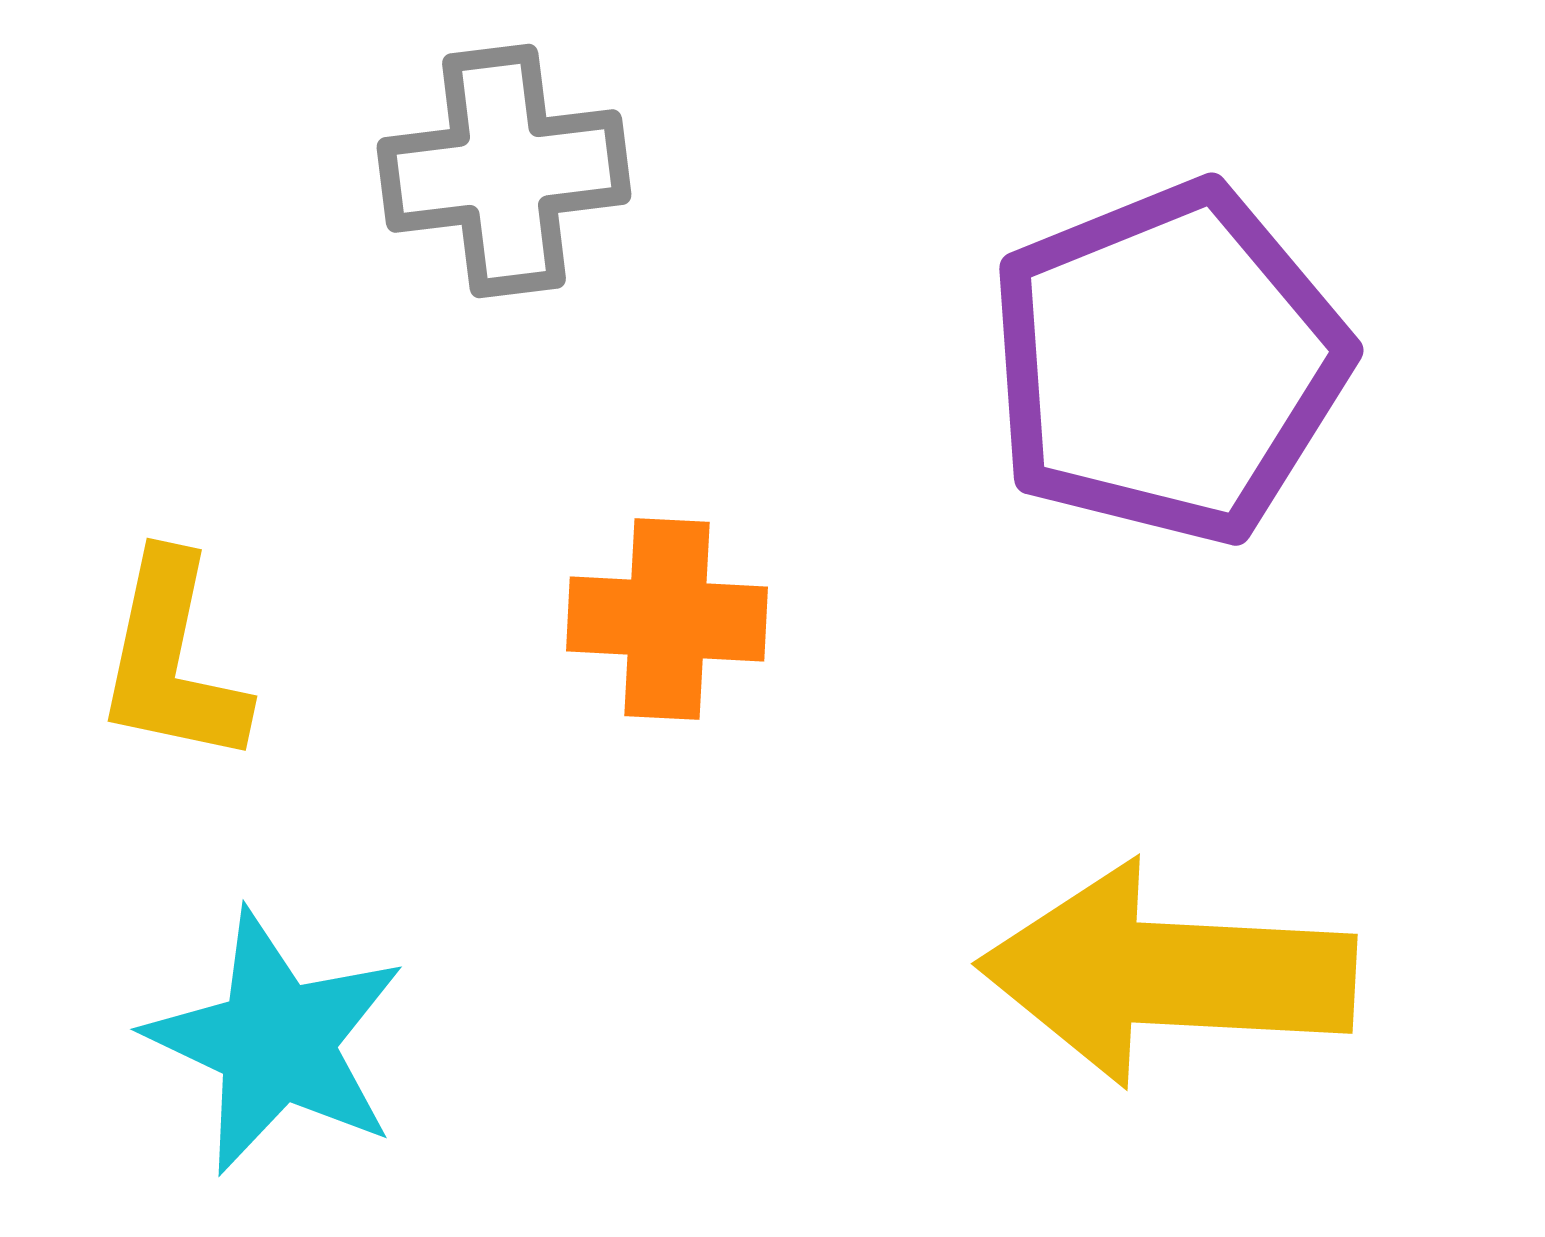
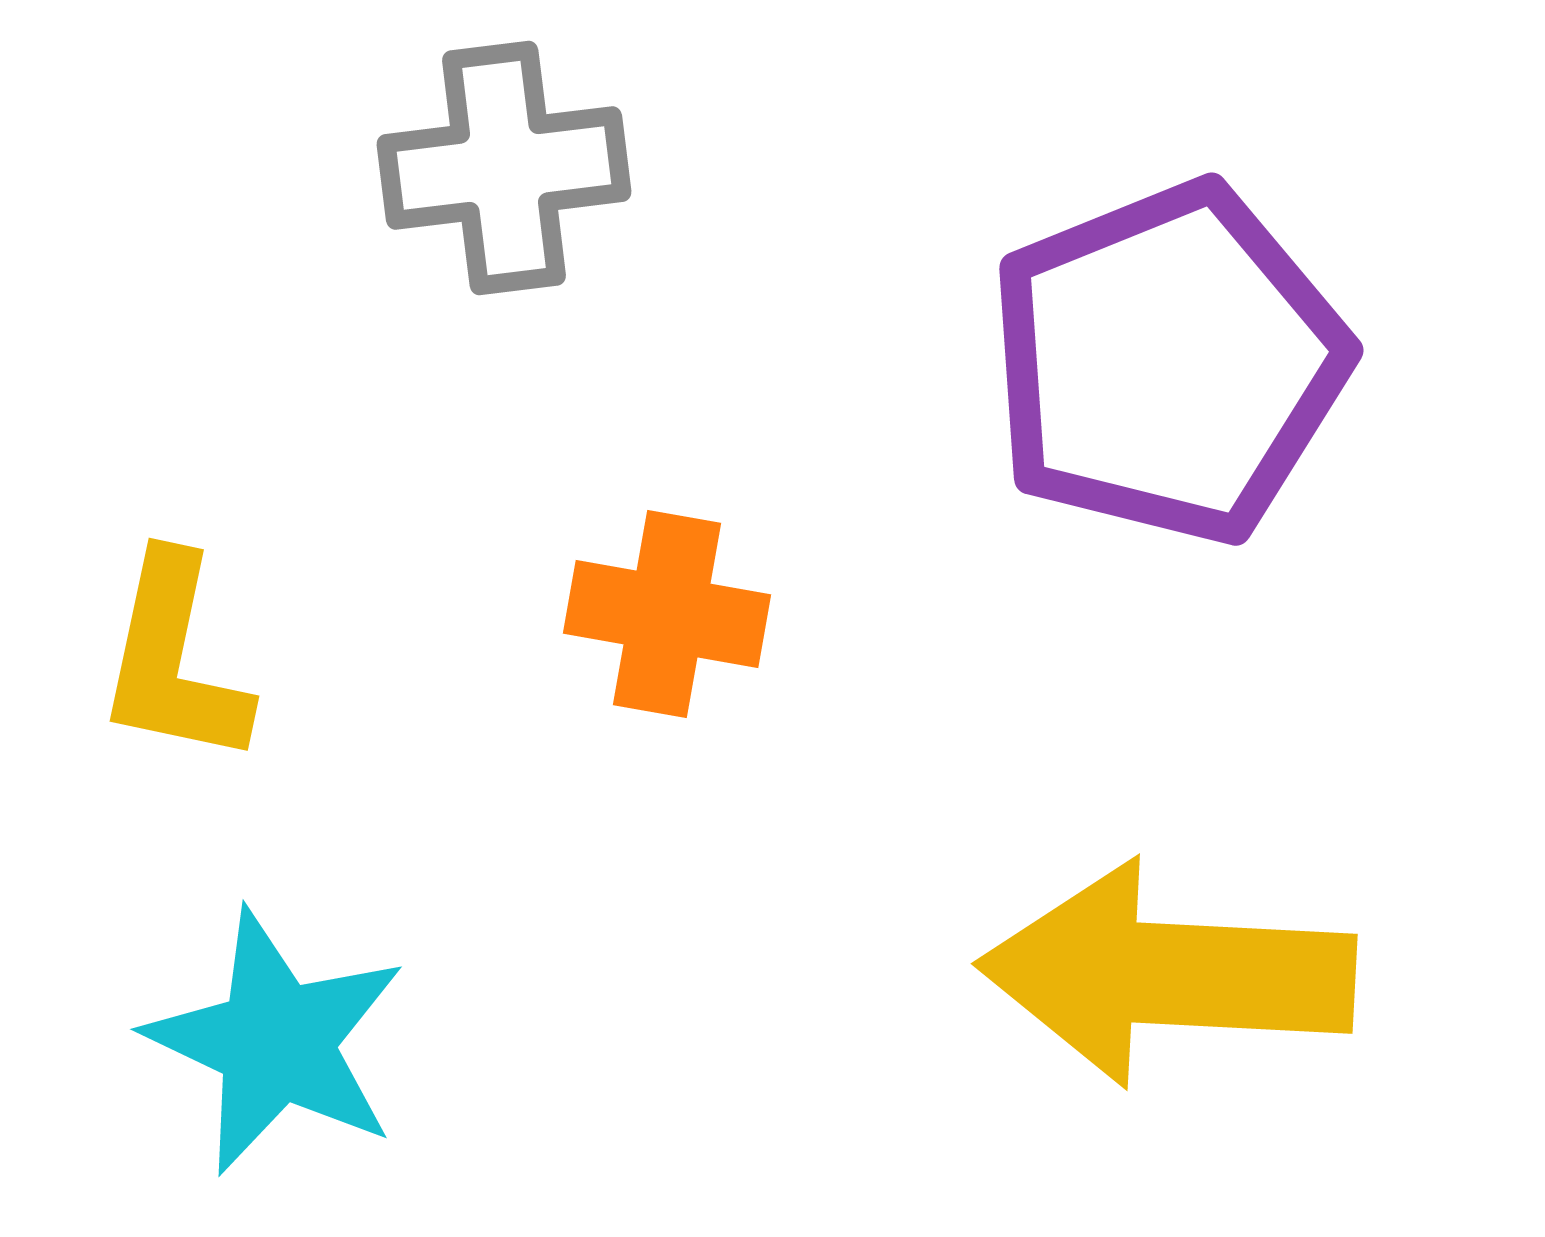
gray cross: moved 3 px up
orange cross: moved 5 px up; rotated 7 degrees clockwise
yellow L-shape: moved 2 px right
